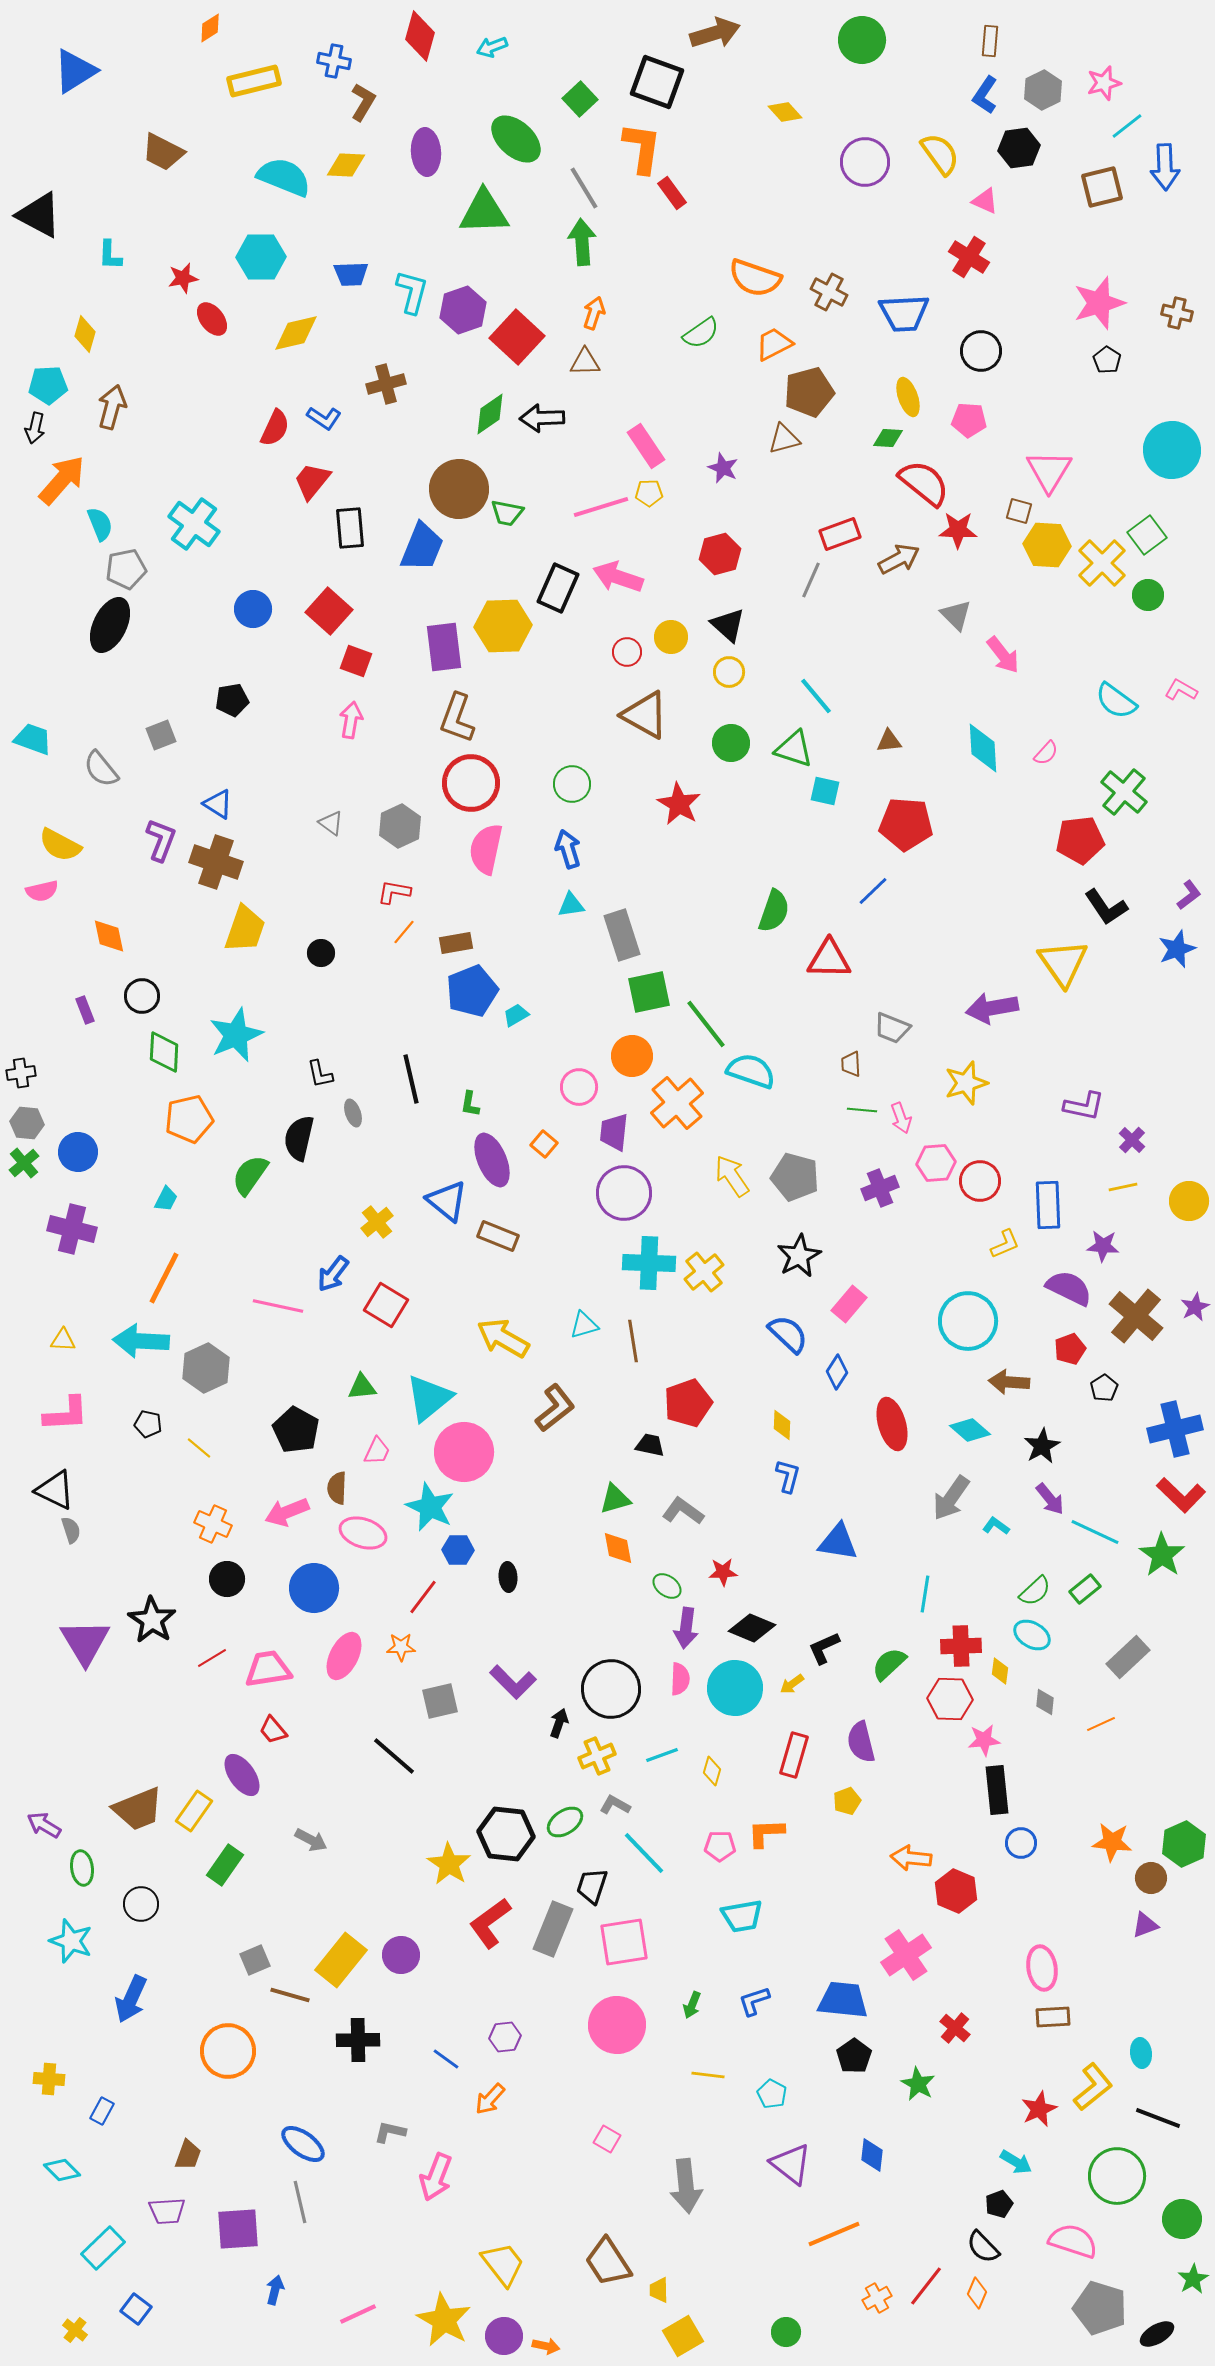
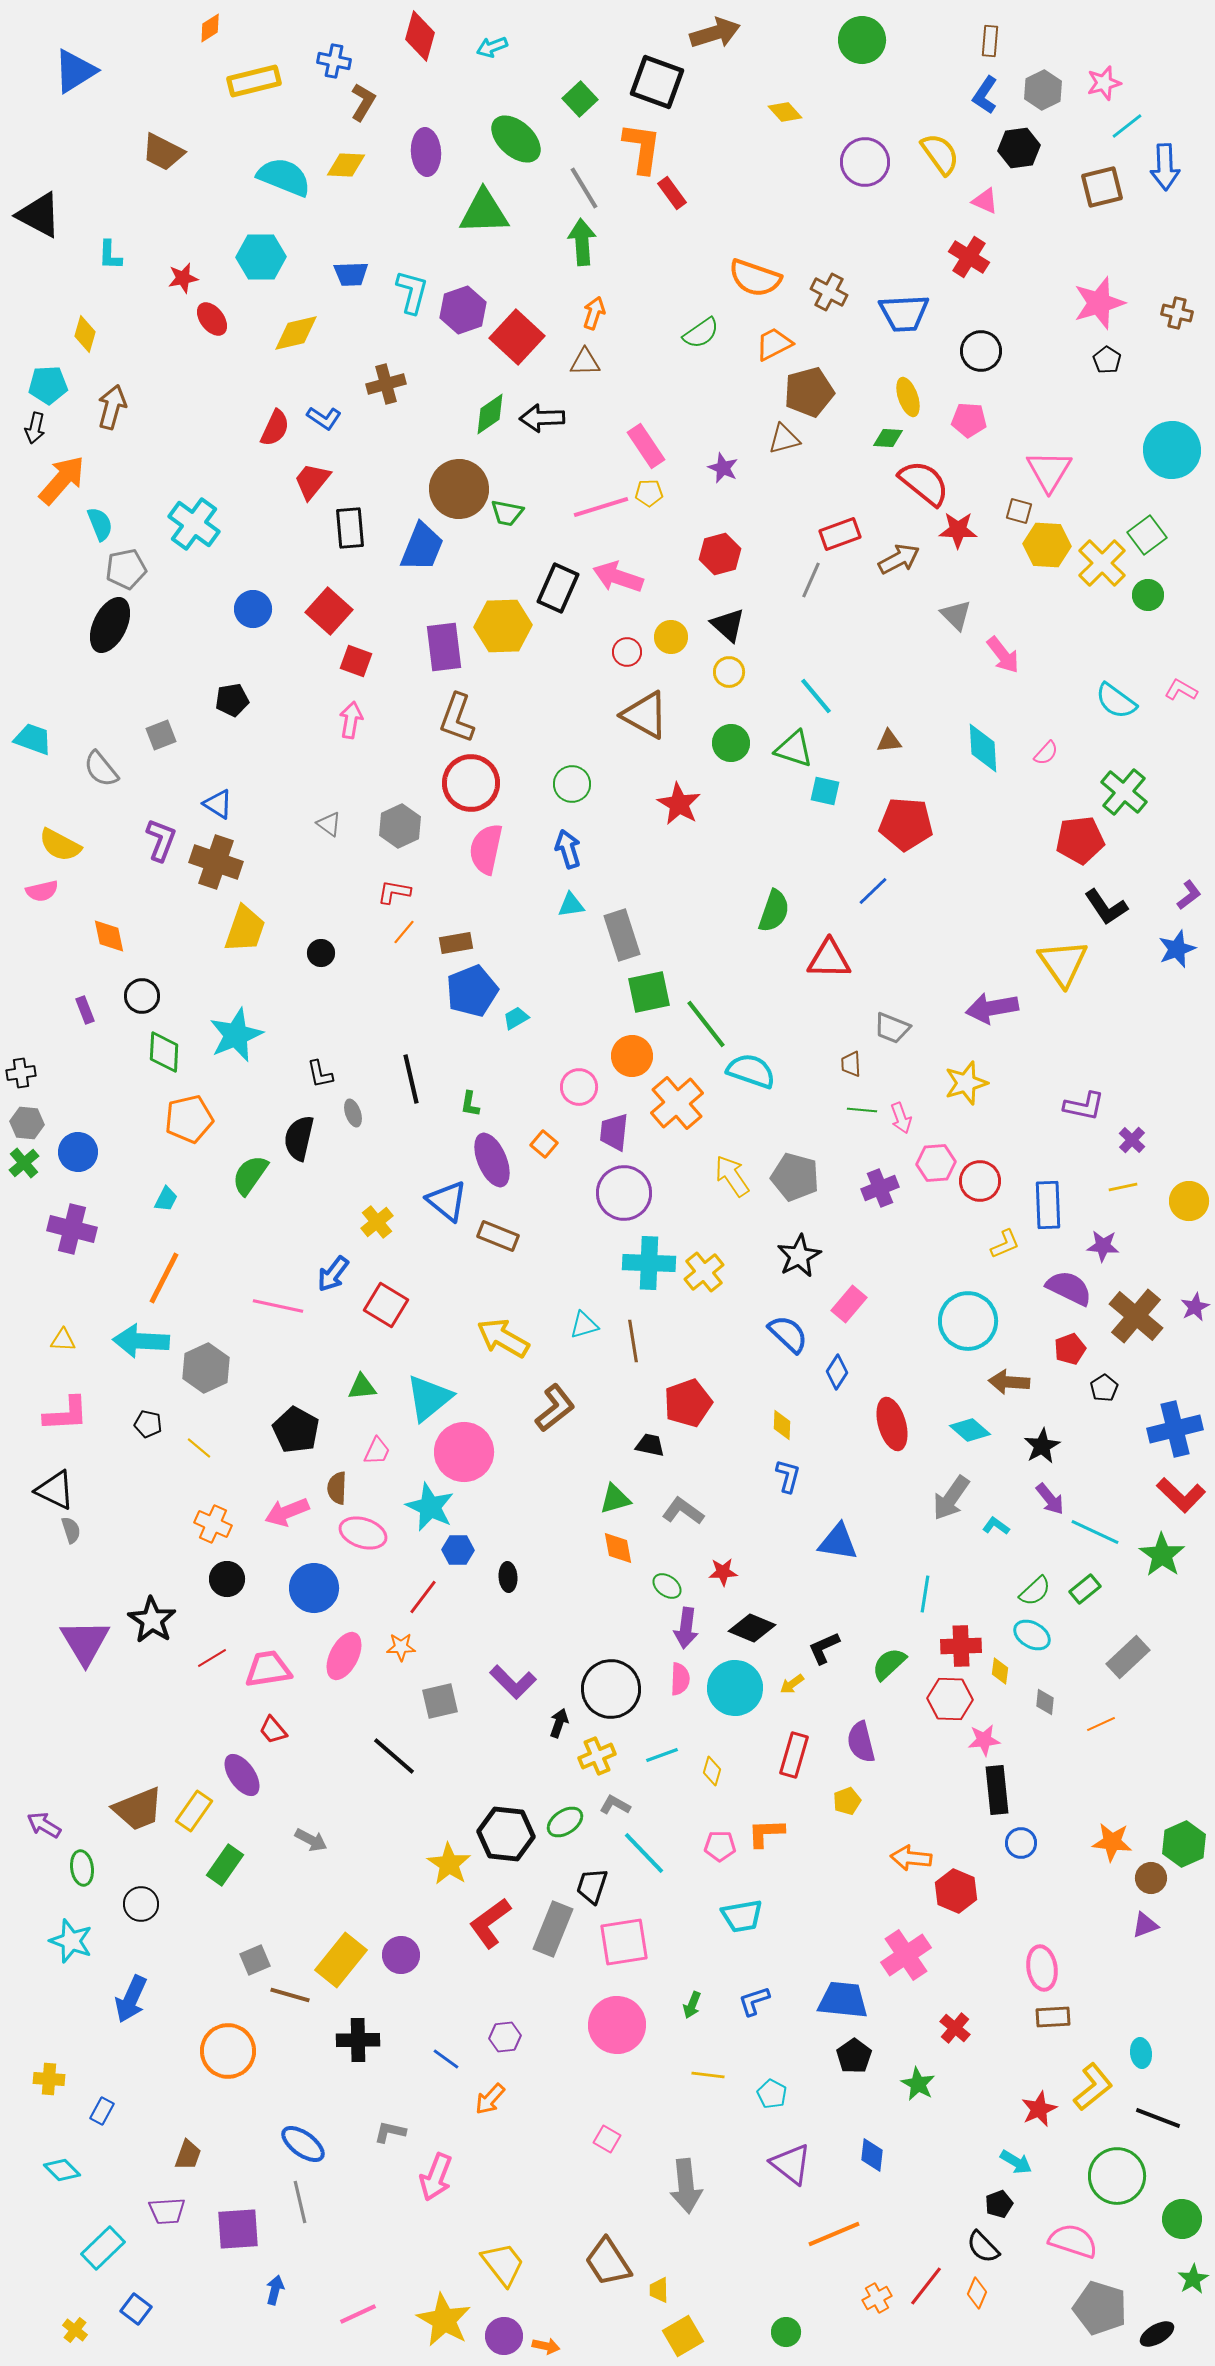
gray triangle at (331, 823): moved 2 px left, 1 px down
cyan trapezoid at (516, 1015): moved 3 px down
